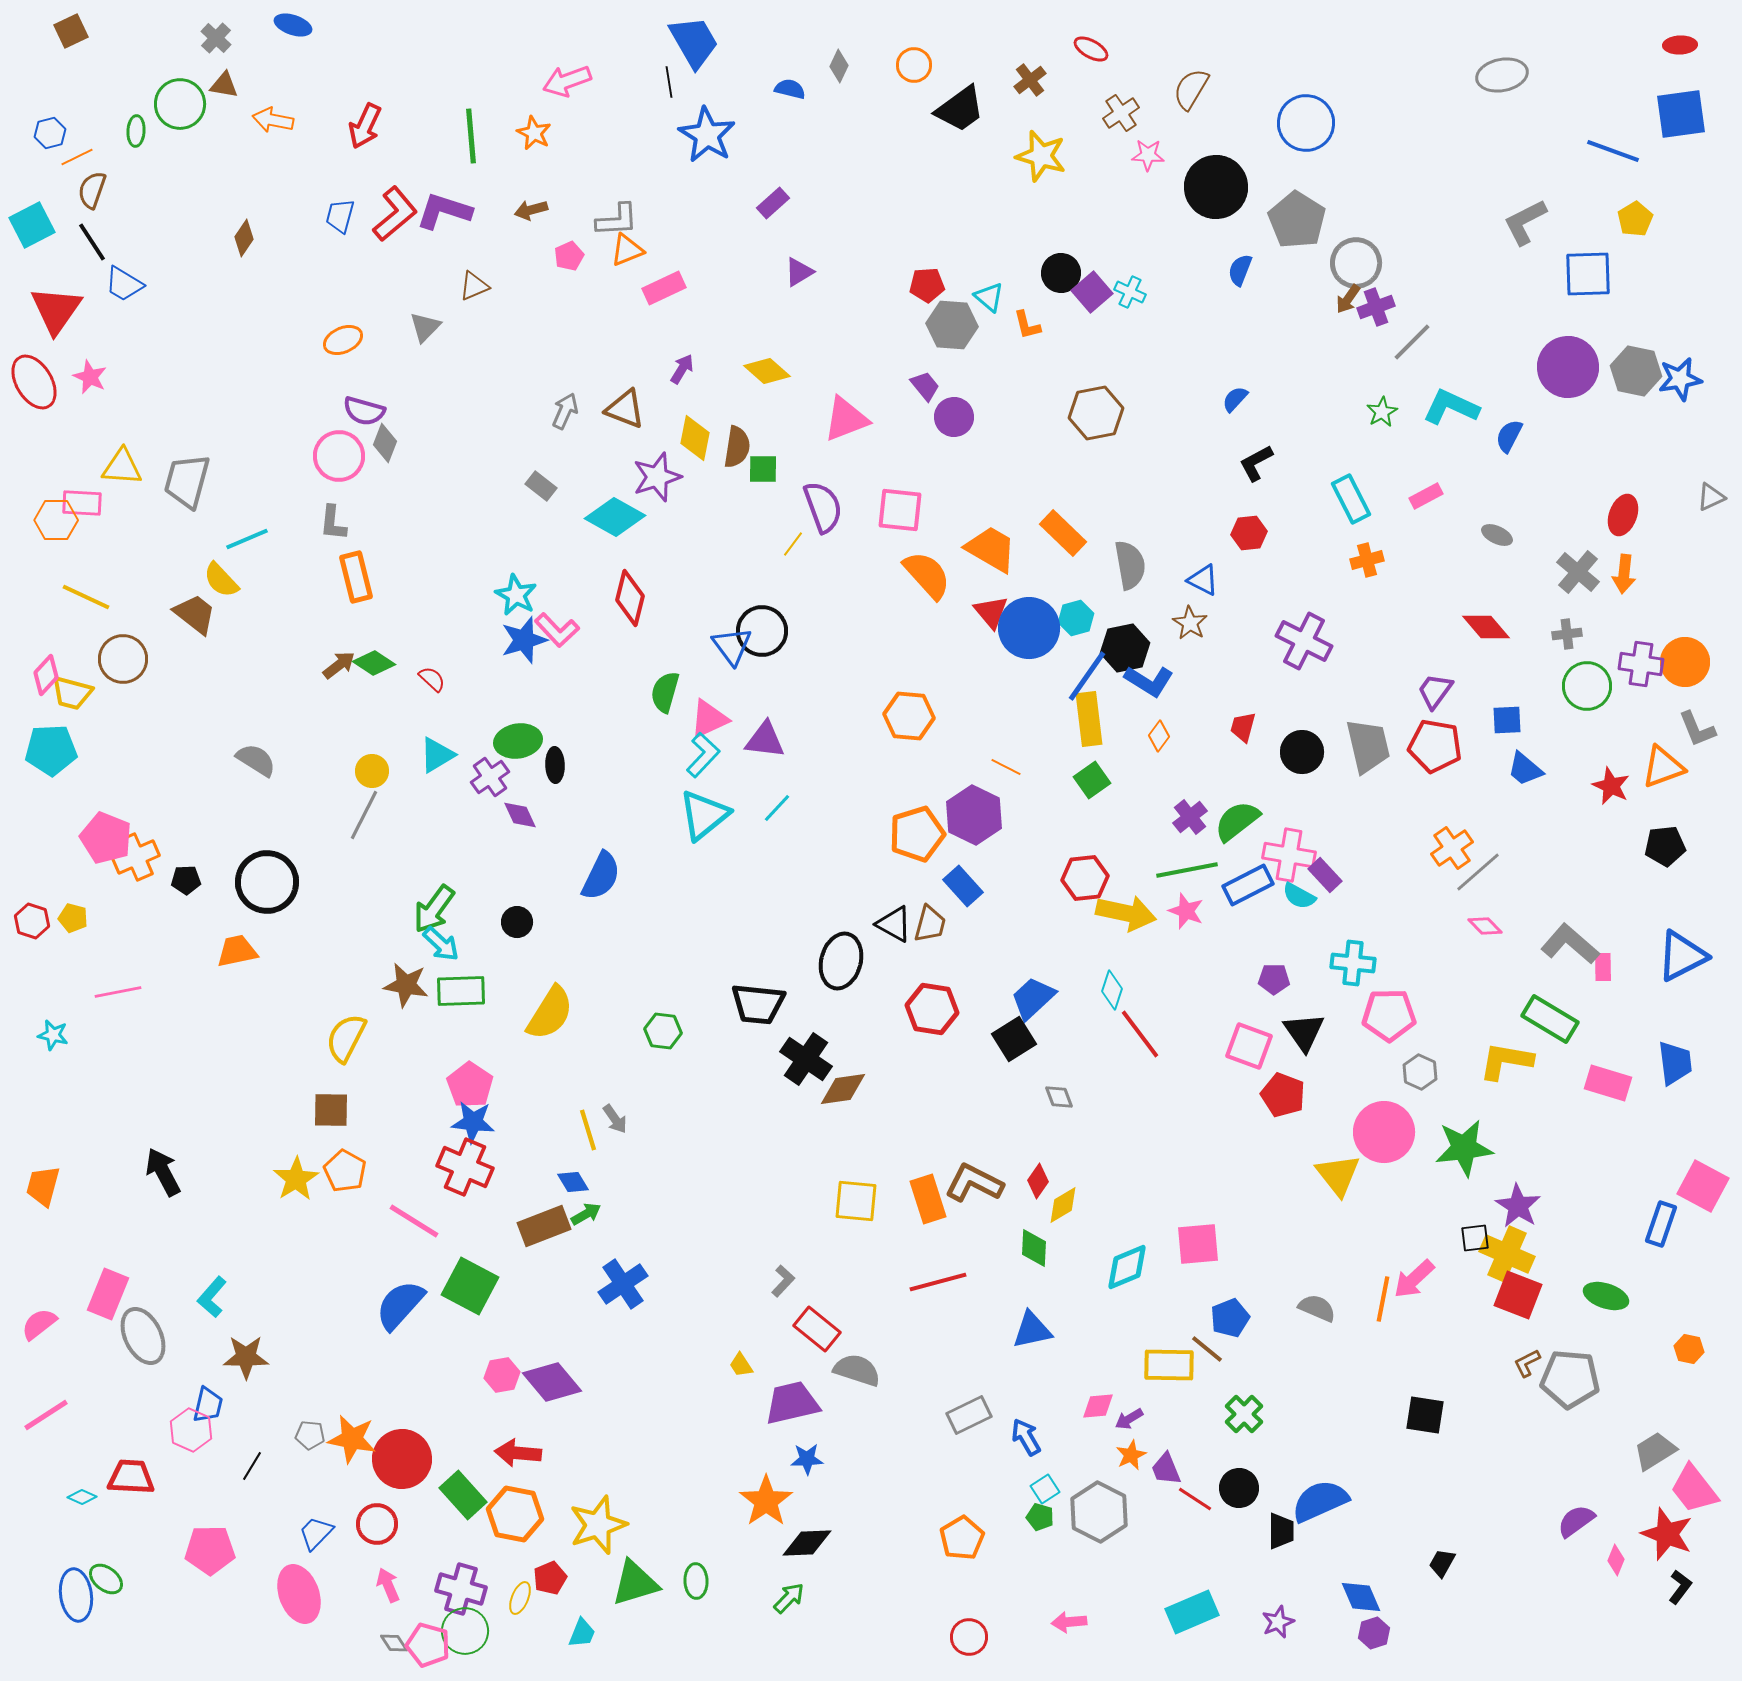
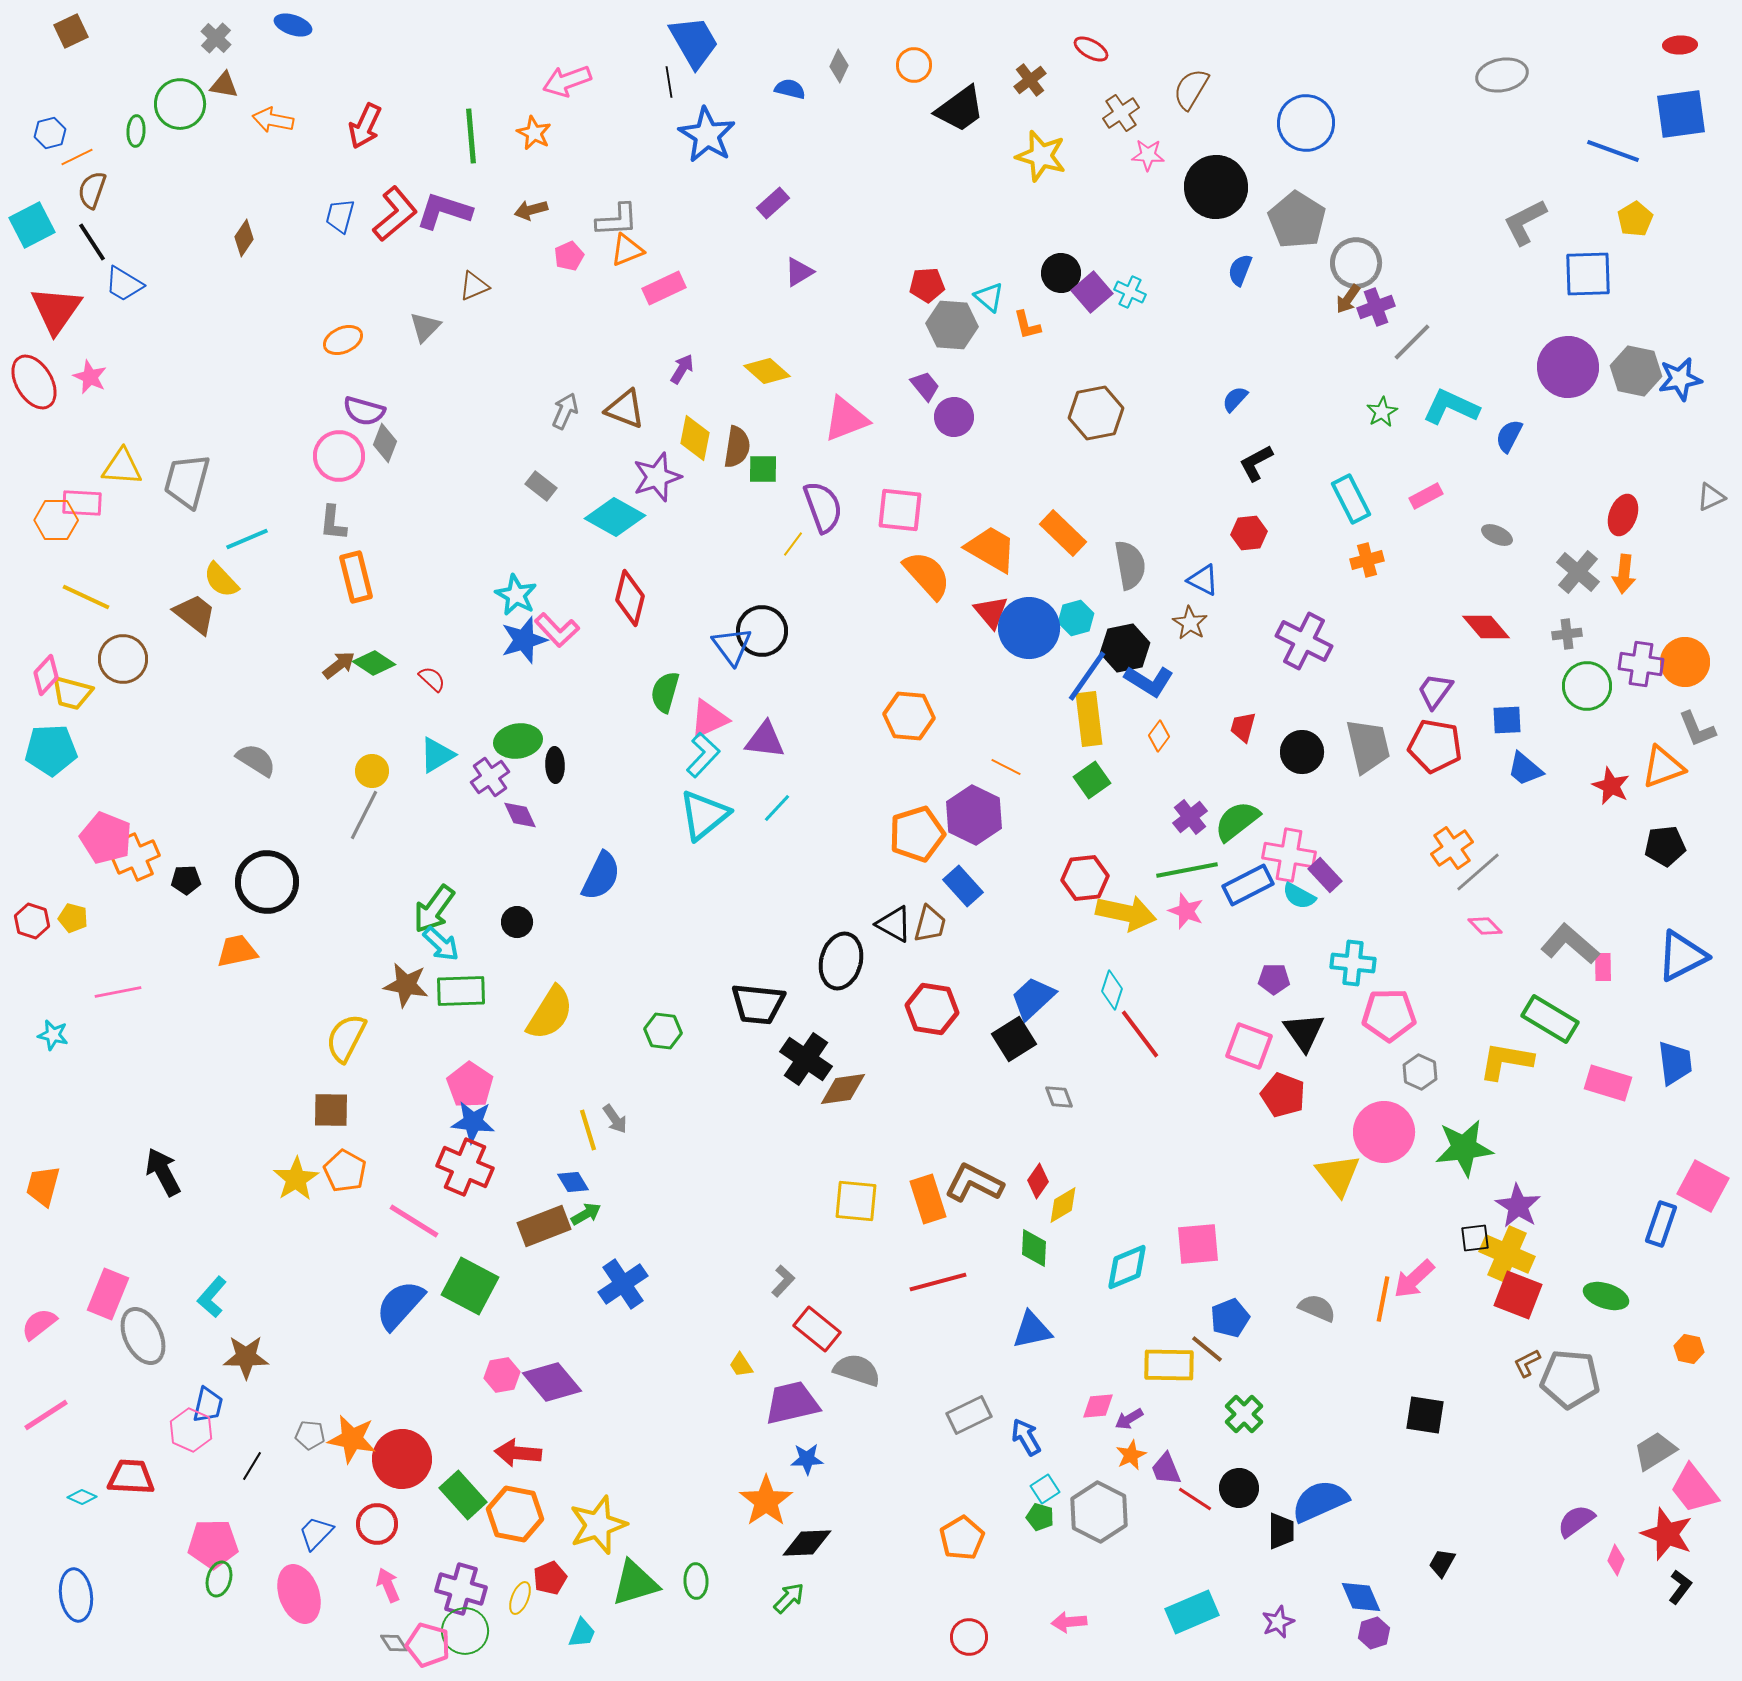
pink pentagon at (210, 1550): moved 3 px right, 6 px up
green ellipse at (106, 1579): moved 113 px right; rotated 68 degrees clockwise
